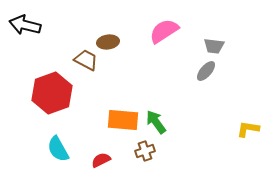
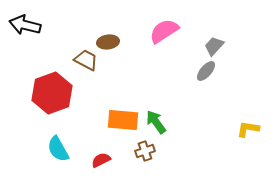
gray trapezoid: rotated 125 degrees clockwise
